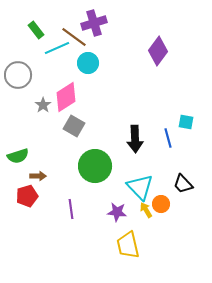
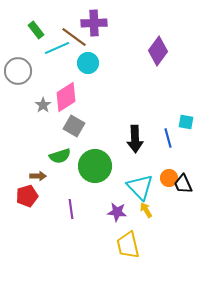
purple cross: rotated 15 degrees clockwise
gray circle: moved 4 px up
green semicircle: moved 42 px right
black trapezoid: rotated 20 degrees clockwise
orange circle: moved 8 px right, 26 px up
